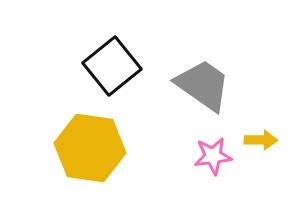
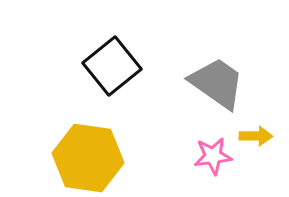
gray trapezoid: moved 14 px right, 2 px up
yellow arrow: moved 5 px left, 4 px up
yellow hexagon: moved 2 px left, 10 px down
